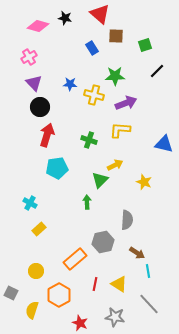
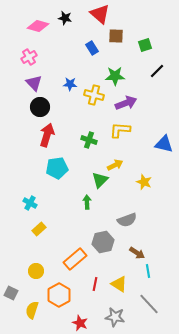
gray semicircle: rotated 66 degrees clockwise
